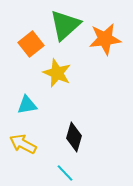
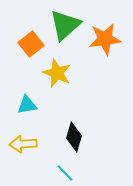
yellow arrow: rotated 32 degrees counterclockwise
